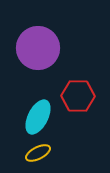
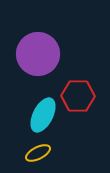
purple circle: moved 6 px down
cyan ellipse: moved 5 px right, 2 px up
